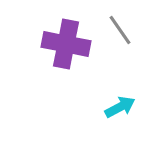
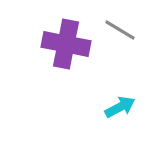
gray line: rotated 24 degrees counterclockwise
